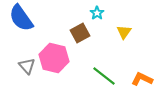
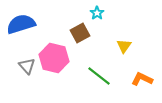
blue semicircle: moved 6 px down; rotated 108 degrees clockwise
yellow triangle: moved 14 px down
green line: moved 5 px left
